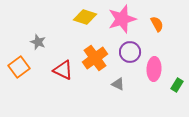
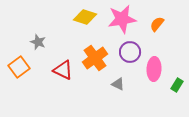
pink star: rotated 8 degrees clockwise
orange semicircle: rotated 112 degrees counterclockwise
